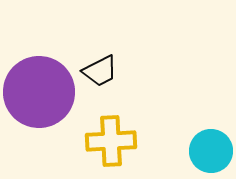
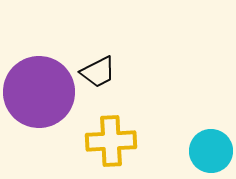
black trapezoid: moved 2 px left, 1 px down
